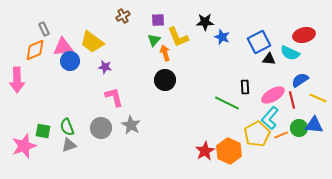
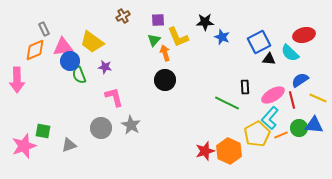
cyan semicircle: rotated 18 degrees clockwise
green semicircle: moved 12 px right, 52 px up
red star: rotated 12 degrees clockwise
